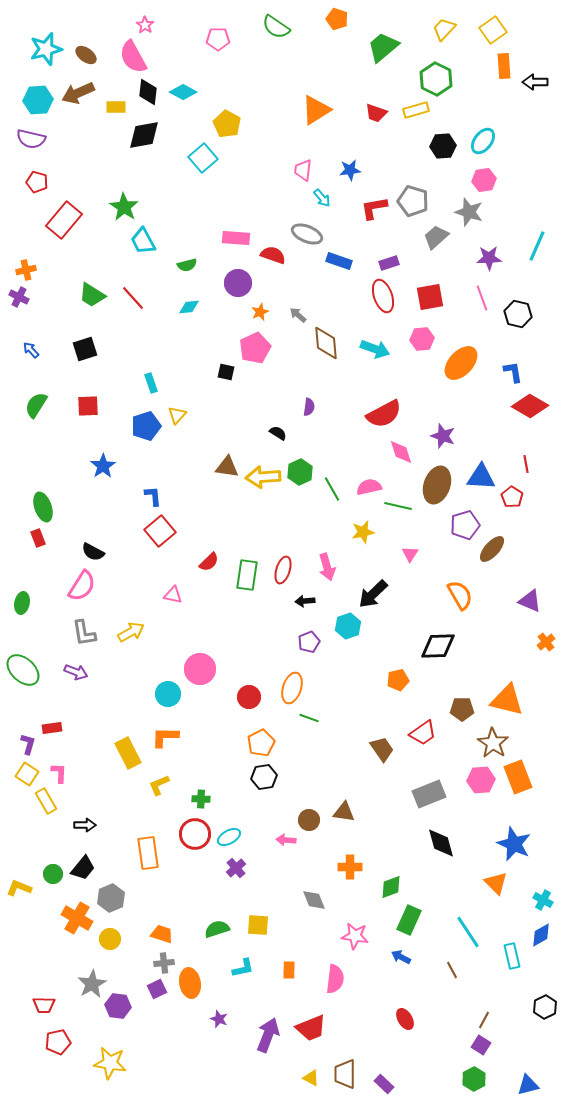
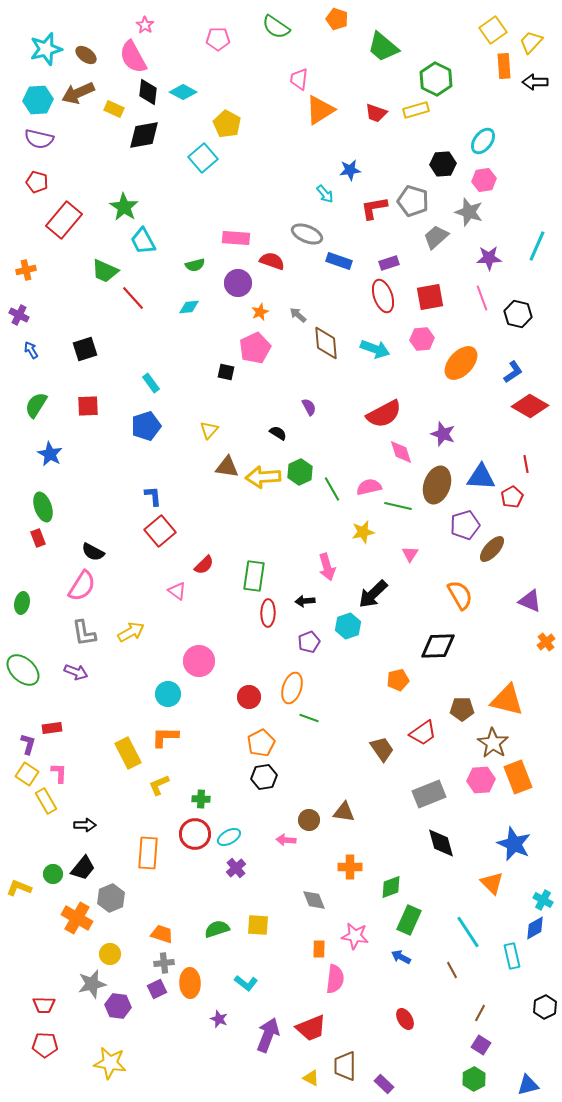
yellow trapezoid at (444, 29): moved 87 px right, 13 px down
green trapezoid at (383, 47): rotated 100 degrees counterclockwise
yellow rectangle at (116, 107): moved 2 px left, 2 px down; rotated 24 degrees clockwise
orange triangle at (316, 110): moved 4 px right
purple semicircle at (31, 139): moved 8 px right
black hexagon at (443, 146): moved 18 px down
pink trapezoid at (303, 170): moved 4 px left, 91 px up
cyan arrow at (322, 198): moved 3 px right, 4 px up
red semicircle at (273, 255): moved 1 px left, 6 px down
green semicircle at (187, 265): moved 8 px right
green trapezoid at (92, 295): moved 13 px right, 24 px up; rotated 8 degrees counterclockwise
purple cross at (19, 297): moved 18 px down
blue arrow at (31, 350): rotated 12 degrees clockwise
blue L-shape at (513, 372): rotated 65 degrees clockwise
cyan rectangle at (151, 383): rotated 18 degrees counterclockwise
purple semicircle at (309, 407): rotated 36 degrees counterclockwise
yellow triangle at (177, 415): moved 32 px right, 15 px down
purple star at (443, 436): moved 2 px up
blue star at (103, 466): moved 53 px left, 12 px up; rotated 10 degrees counterclockwise
red pentagon at (512, 497): rotated 10 degrees clockwise
red semicircle at (209, 562): moved 5 px left, 3 px down
red ellipse at (283, 570): moved 15 px left, 43 px down; rotated 16 degrees counterclockwise
green rectangle at (247, 575): moved 7 px right, 1 px down
pink triangle at (173, 595): moved 4 px right, 4 px up; rotated 24 degrees clockwise
pink circle at (200, 669): moved 1 px left, 8 px up
orange rectangle at (148, 853): rotated 12 degrees clockwise
orange triangle at (496, 883): moved 4 px left
blue diamond at (541, 935): moved 6 px left, 7 px up
yellow circle at (110, 939): moved 15 px down
cyan L-shape at (243, 968): moved 3 px right, 15 px down; rotated 50 degrees clockwise
orange rectangle at (289, 970): moved 30 px right, 21 px up
orange ellipse at (190, 983): rotated 8 degrees clockwise
gray star at (92, 984): rotated 16 degrees clockwise
brown line at (484, 1020): moved 4 px left, 7 px up
red pentagon at (58, 1042): moved 13 px left, 3 px down; rotated 15 degrees clockwise
brown trapezoid at (345, 1074): moved 8 px up
